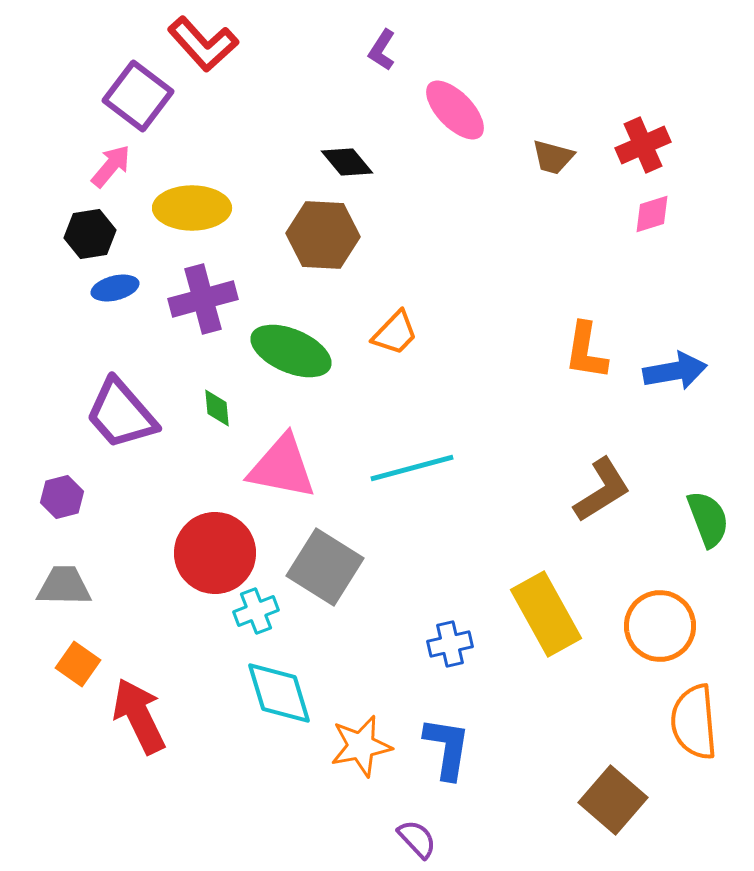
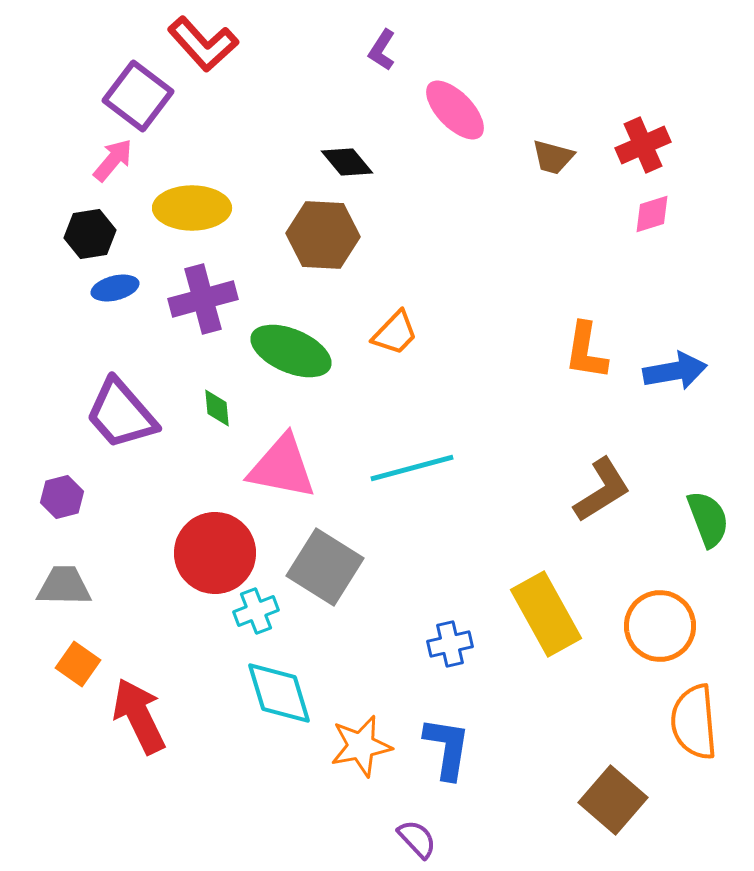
pink arrow: moved 2 px right, 6 px up
